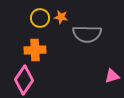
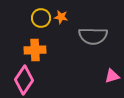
yellow circle: moved 1 px right
gray semicircle: moved 6 px right, 2 px down
